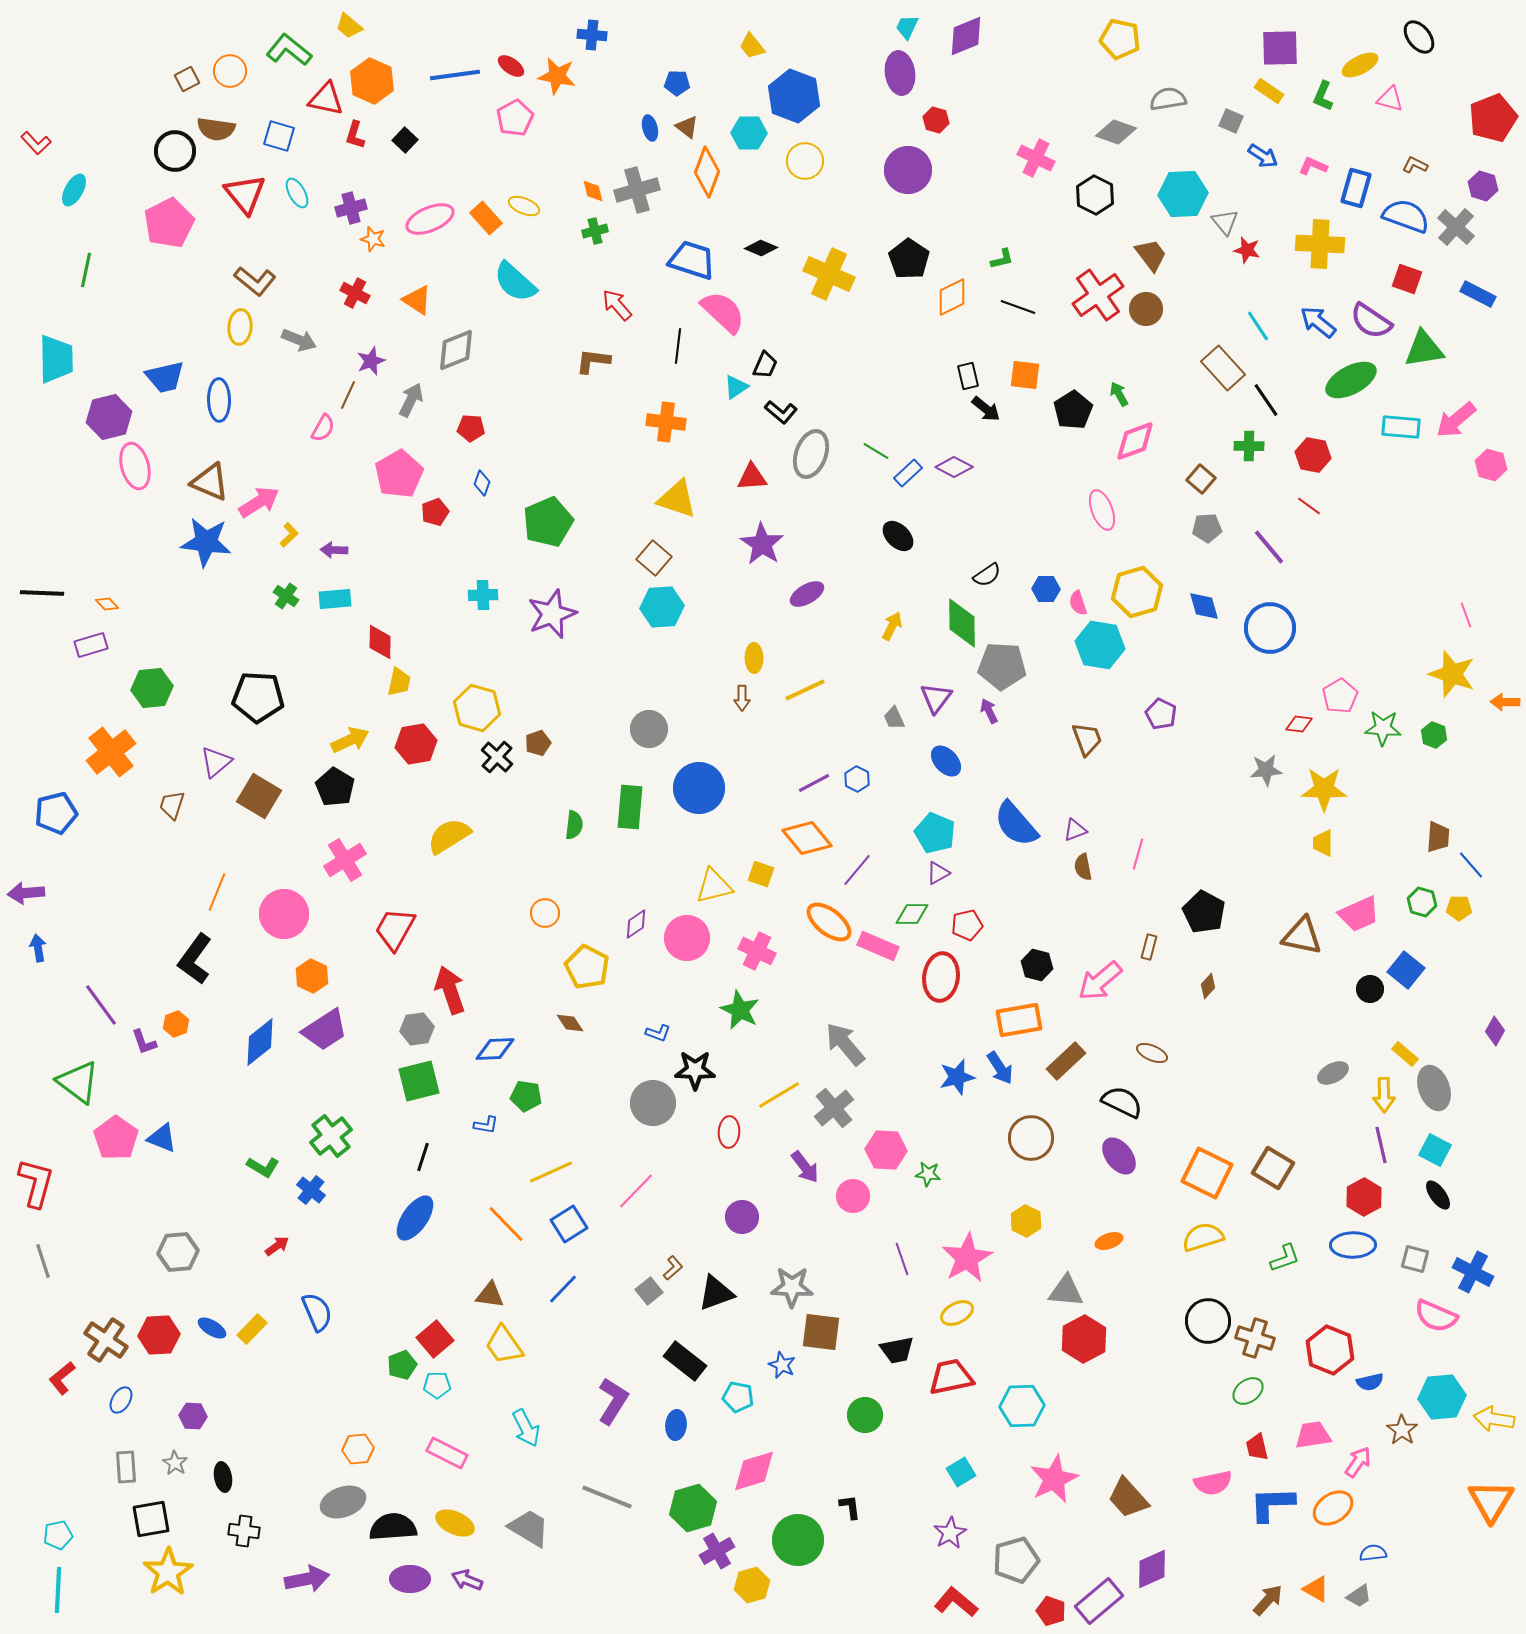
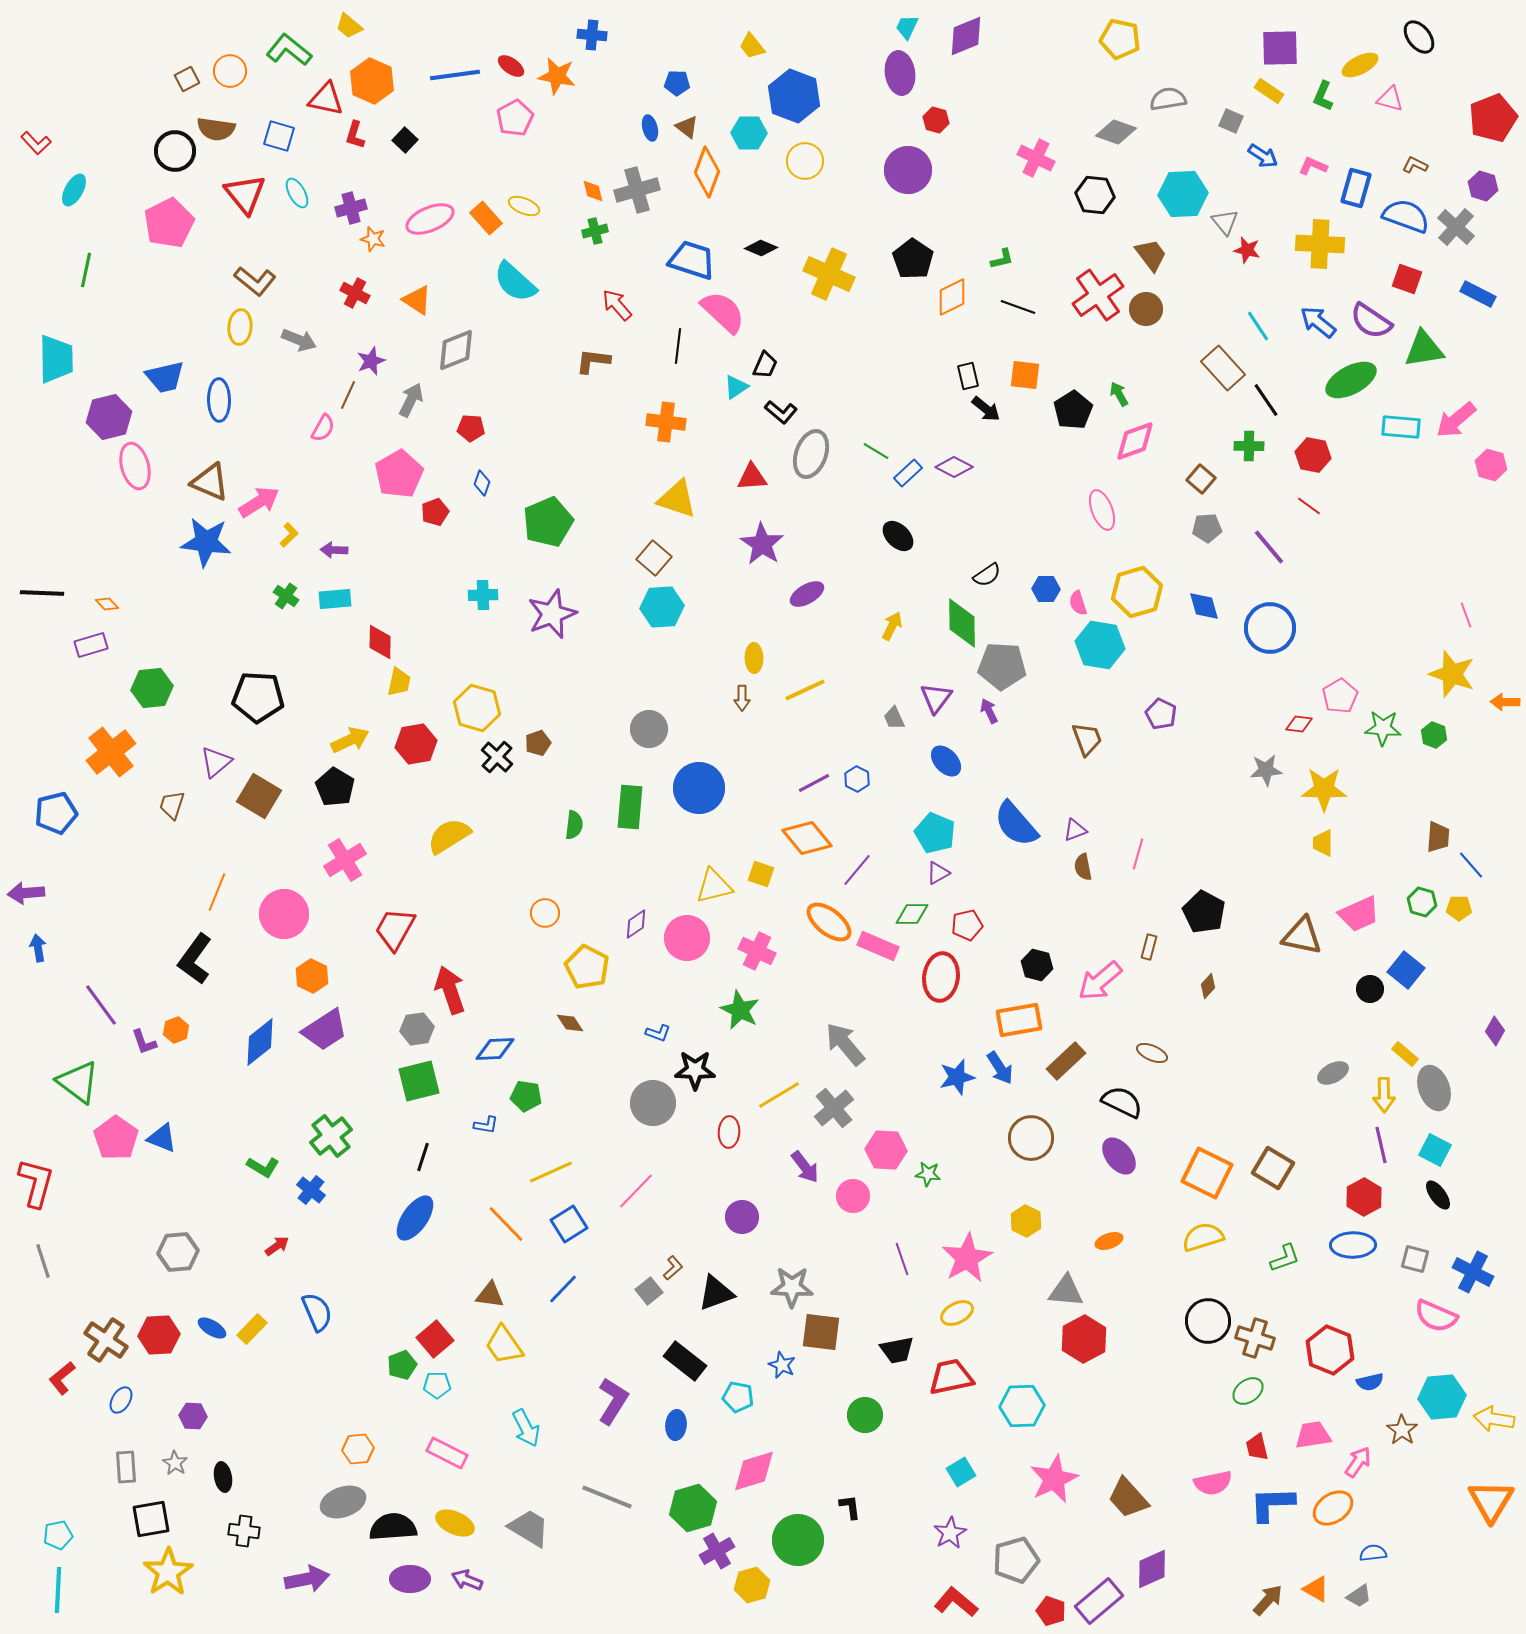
black hexagon at (1095, 195): rotated 21 degrees counterclockwise
black pentagon at (909, 259): moved 4 px right
orange hexagon at (176, 1024): moved 6 px down
